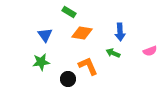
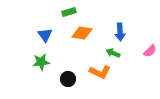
green rectangle: rotated 48 degrees counterclockwise
pink semicircle: rotated 24 degrees counterclockwise
orange L-shape: moved 12 px right, 6 px down; rotated 140 degrees clockwise
